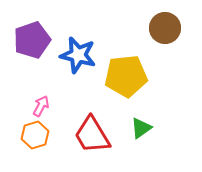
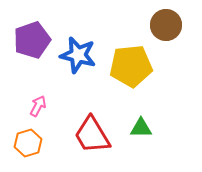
brown circle: moved 1 px right, 3 px up
yellow pentagon: moved 5 px right, 10 px up
pink arrow: moved 3 px left
green triangle: rotated 35 degrees clockwise
orange hexagon: moved 7 px left, 8 px down
